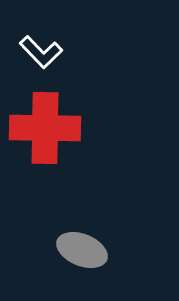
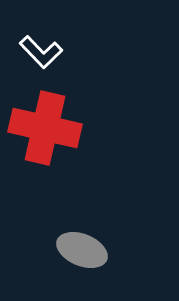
red cross: rotated 12 degrees clockwise
